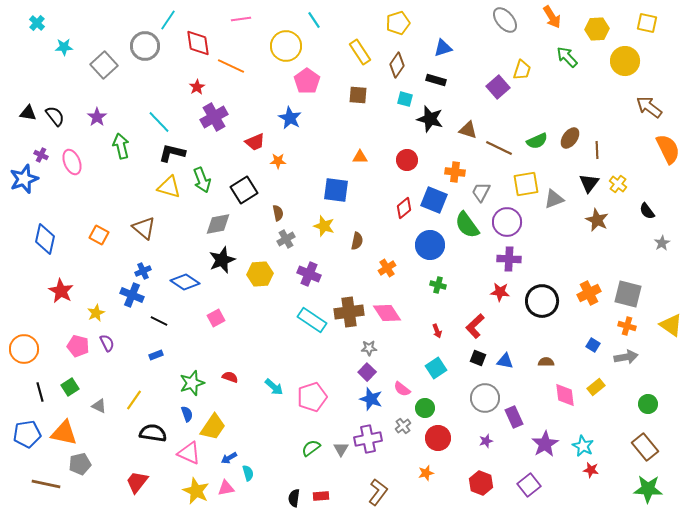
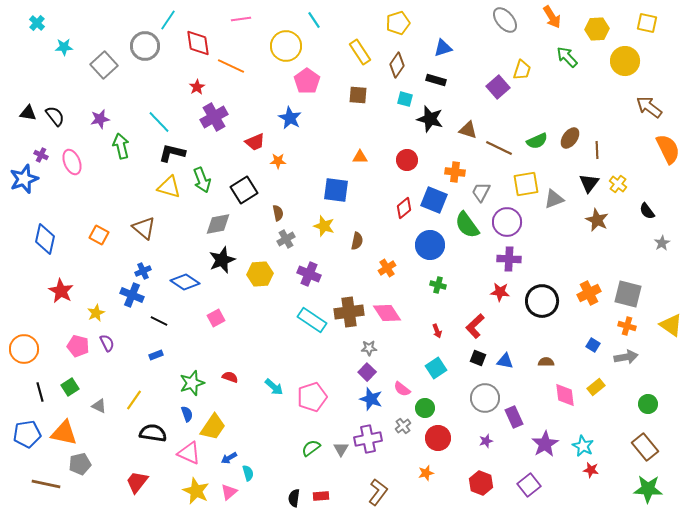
purple star at (97, 117): moved 3 px right, 2 px down; rotated 24 degrees clockwise
pink triangle at (226, 488): moved 3 px right, 4 px down; rotated 30 degrees counterclockwise
